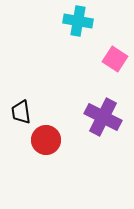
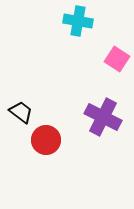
pink square: moved 2 px right
black trapezoid: rotated 135 degrees clockwise
